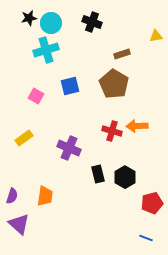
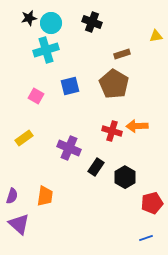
black rectangle: moved 2 px left, 7 px up; rotated 48 degrees clockwise
blue line: rotated 40 degrees counterclockwise
